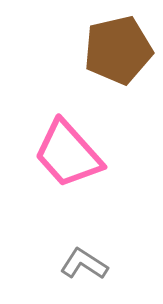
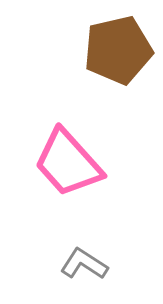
pink trapezoid: moved 9 px down
